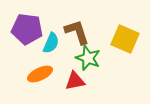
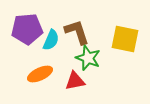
purple pentagon: rotated 12 degrees counterclockwise
yellow square: rotated 12 degrees counterclockwise
cyan semicircle: moved 3 px up
